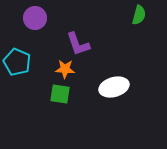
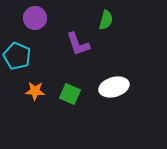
green semicircle: moved 33 px left, 5 px down
cyan pentagon: moved 6 px up
orange star: moved 30 px left, 22 px down
green square: moved 10 px right; rotated 15 degrees clockwise
